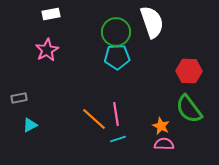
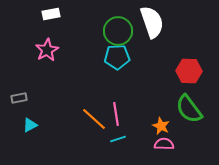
green circle: moved 2 px right, 1 px up
